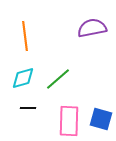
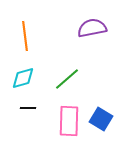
green line: moved 9 px right
blue square: rotated 15 degrees clockwise
